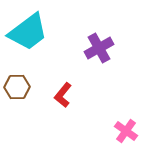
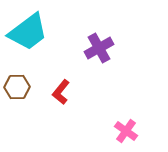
red L-shape: moved 2 px left, 3 px up
